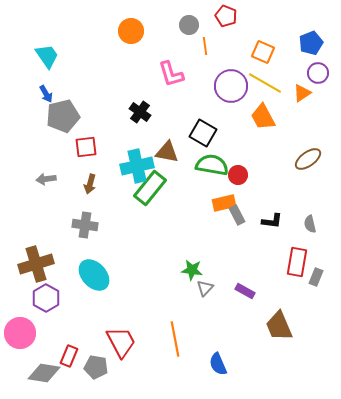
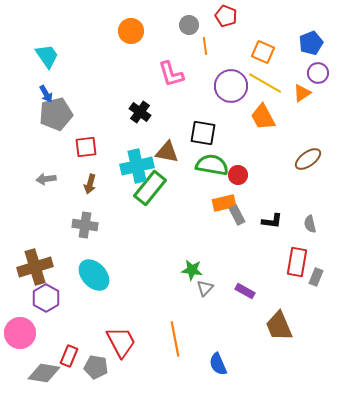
gray pentagon at (63, 116): moved 7 px left, 2 px up
black square at (203, 133): rotated 20 degrees counterclockwise
brown cross at (36, 264): moved 1 px left, 3 px down
